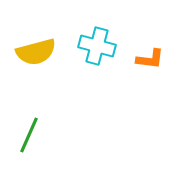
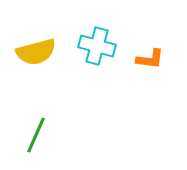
green line: moved 7 px right
